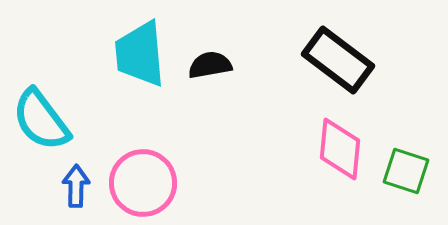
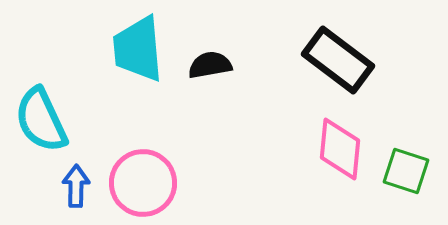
cyan trapezoid: moved 2 px left, 5 px up
cyan semicircle: rotated 12 degrees clockwise
